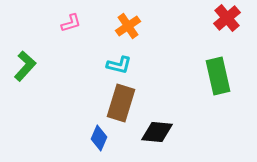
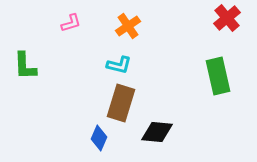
green L-shape: rotated 136 degrees clockwise
